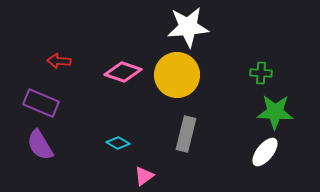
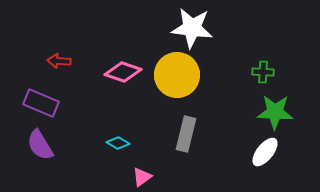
white star: moved 4 px right, 1 px down; rotated 12 degrees clockwise
green cross: moved 2 px right, 1 px up
pink triangle: moved 2 px left, 1 px down
